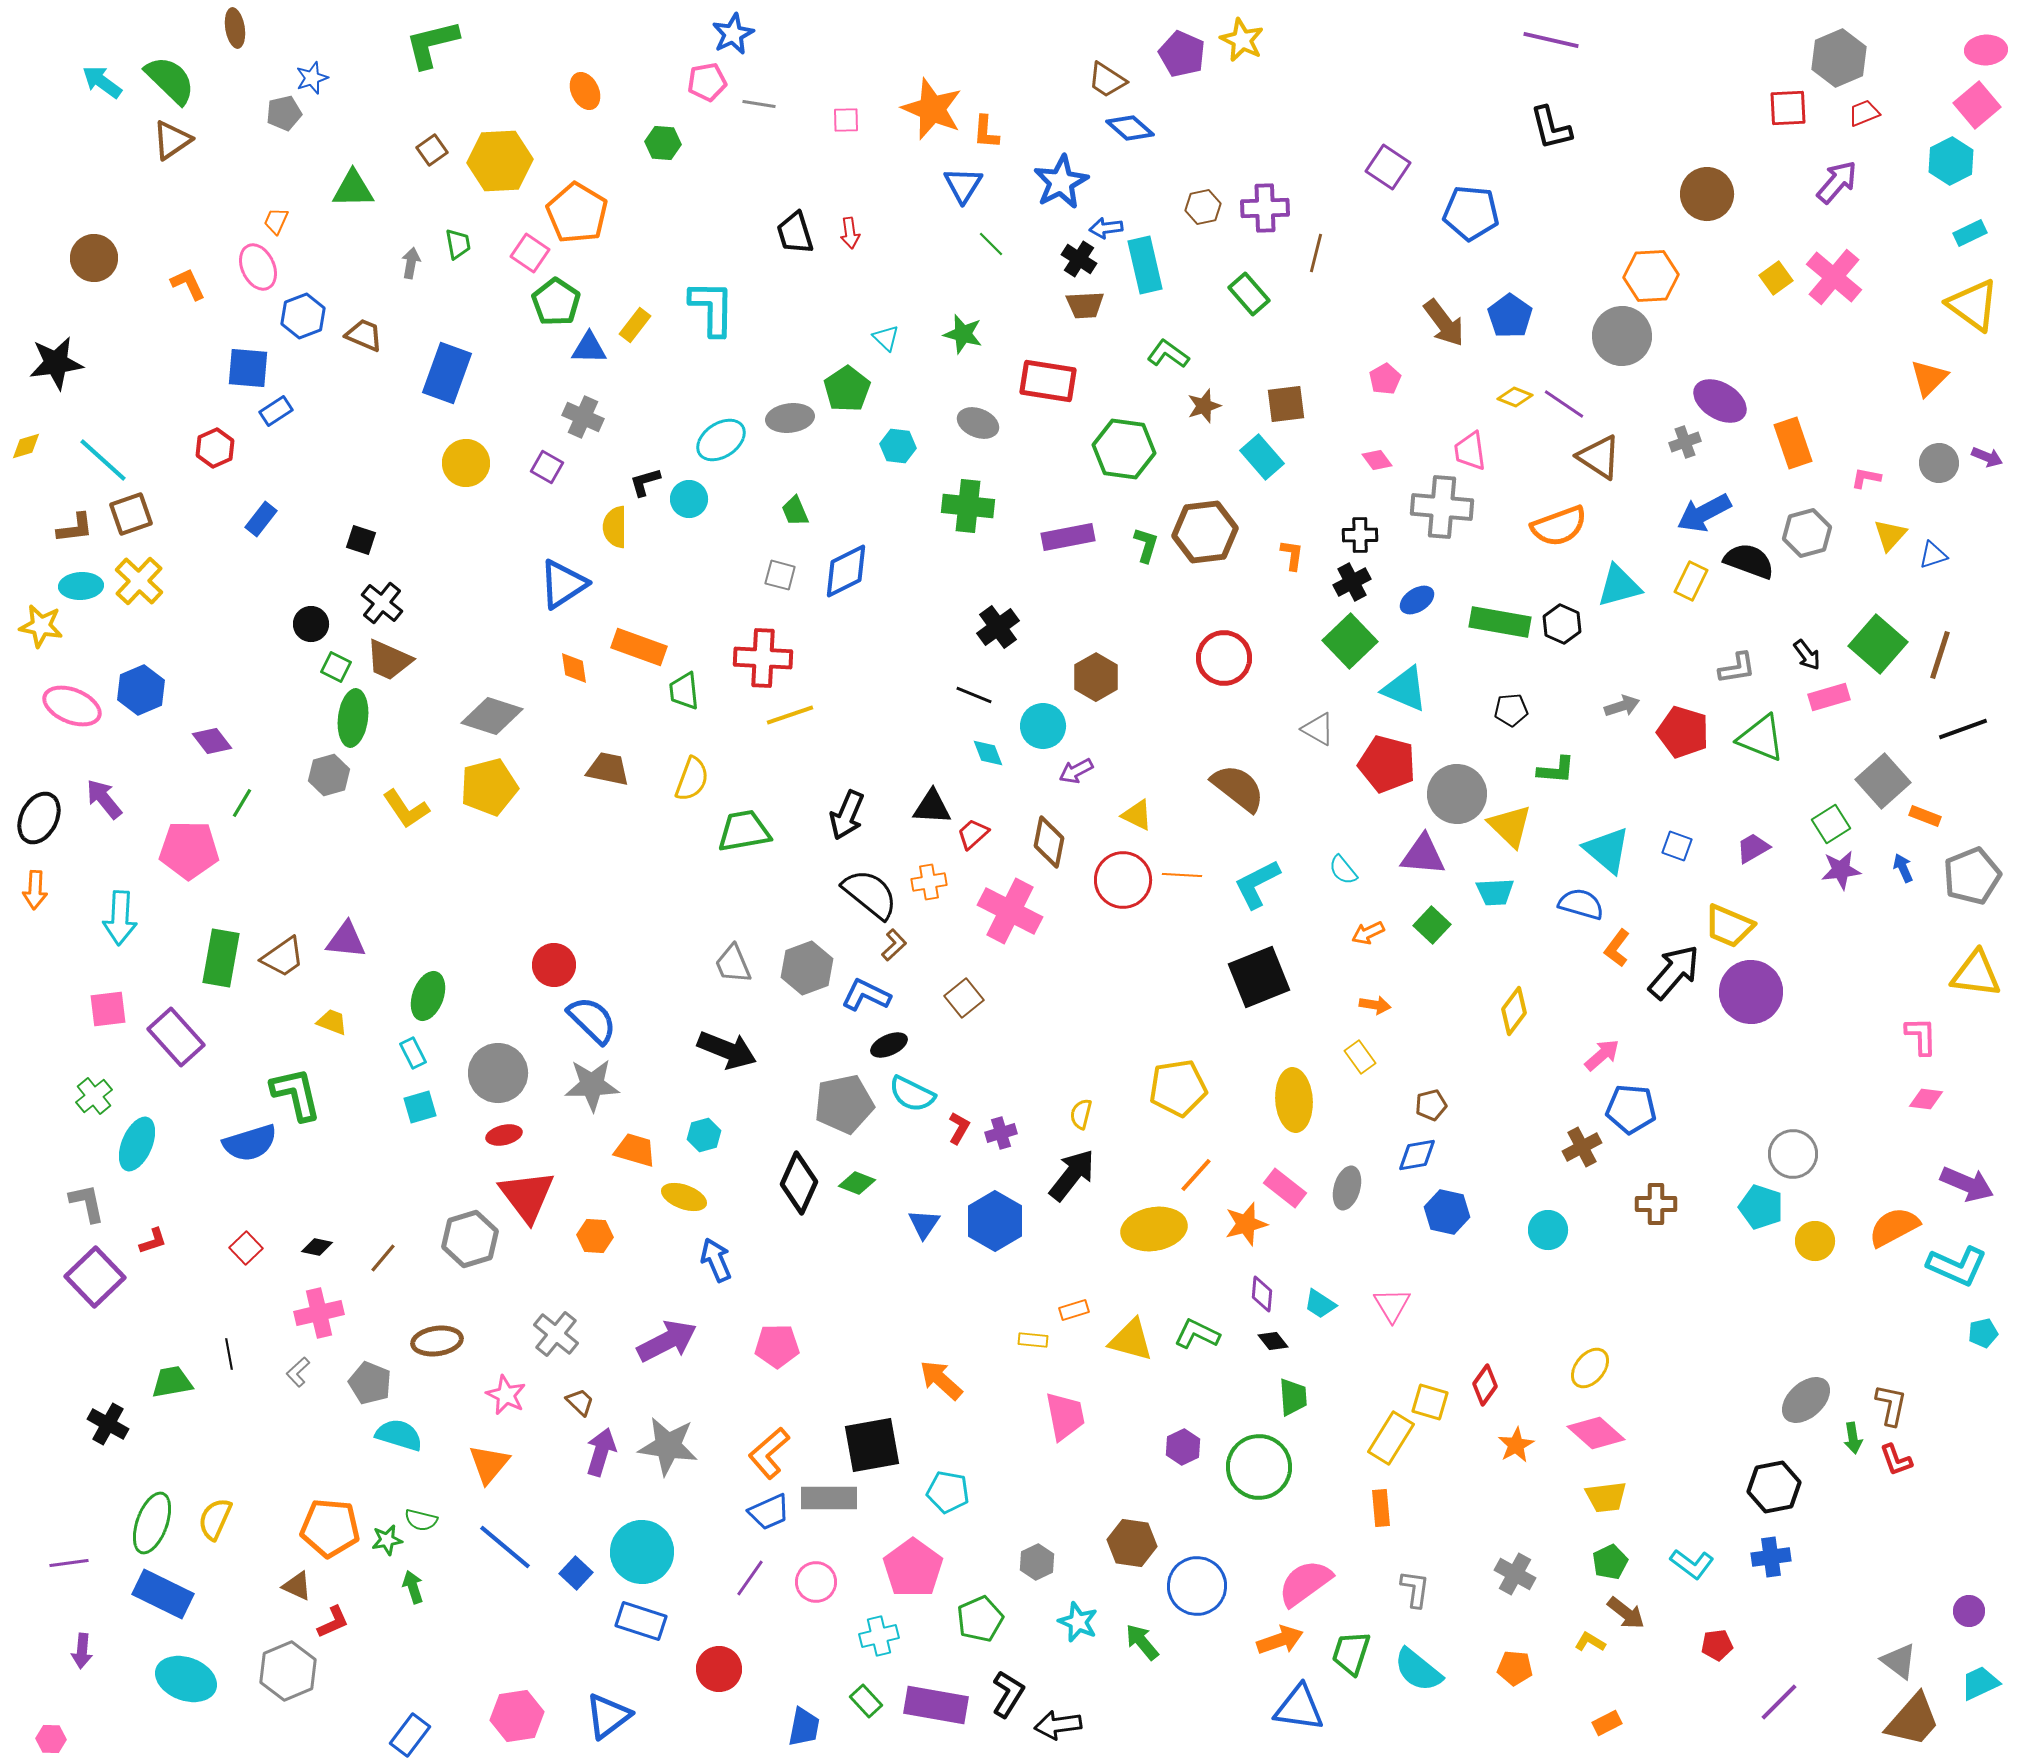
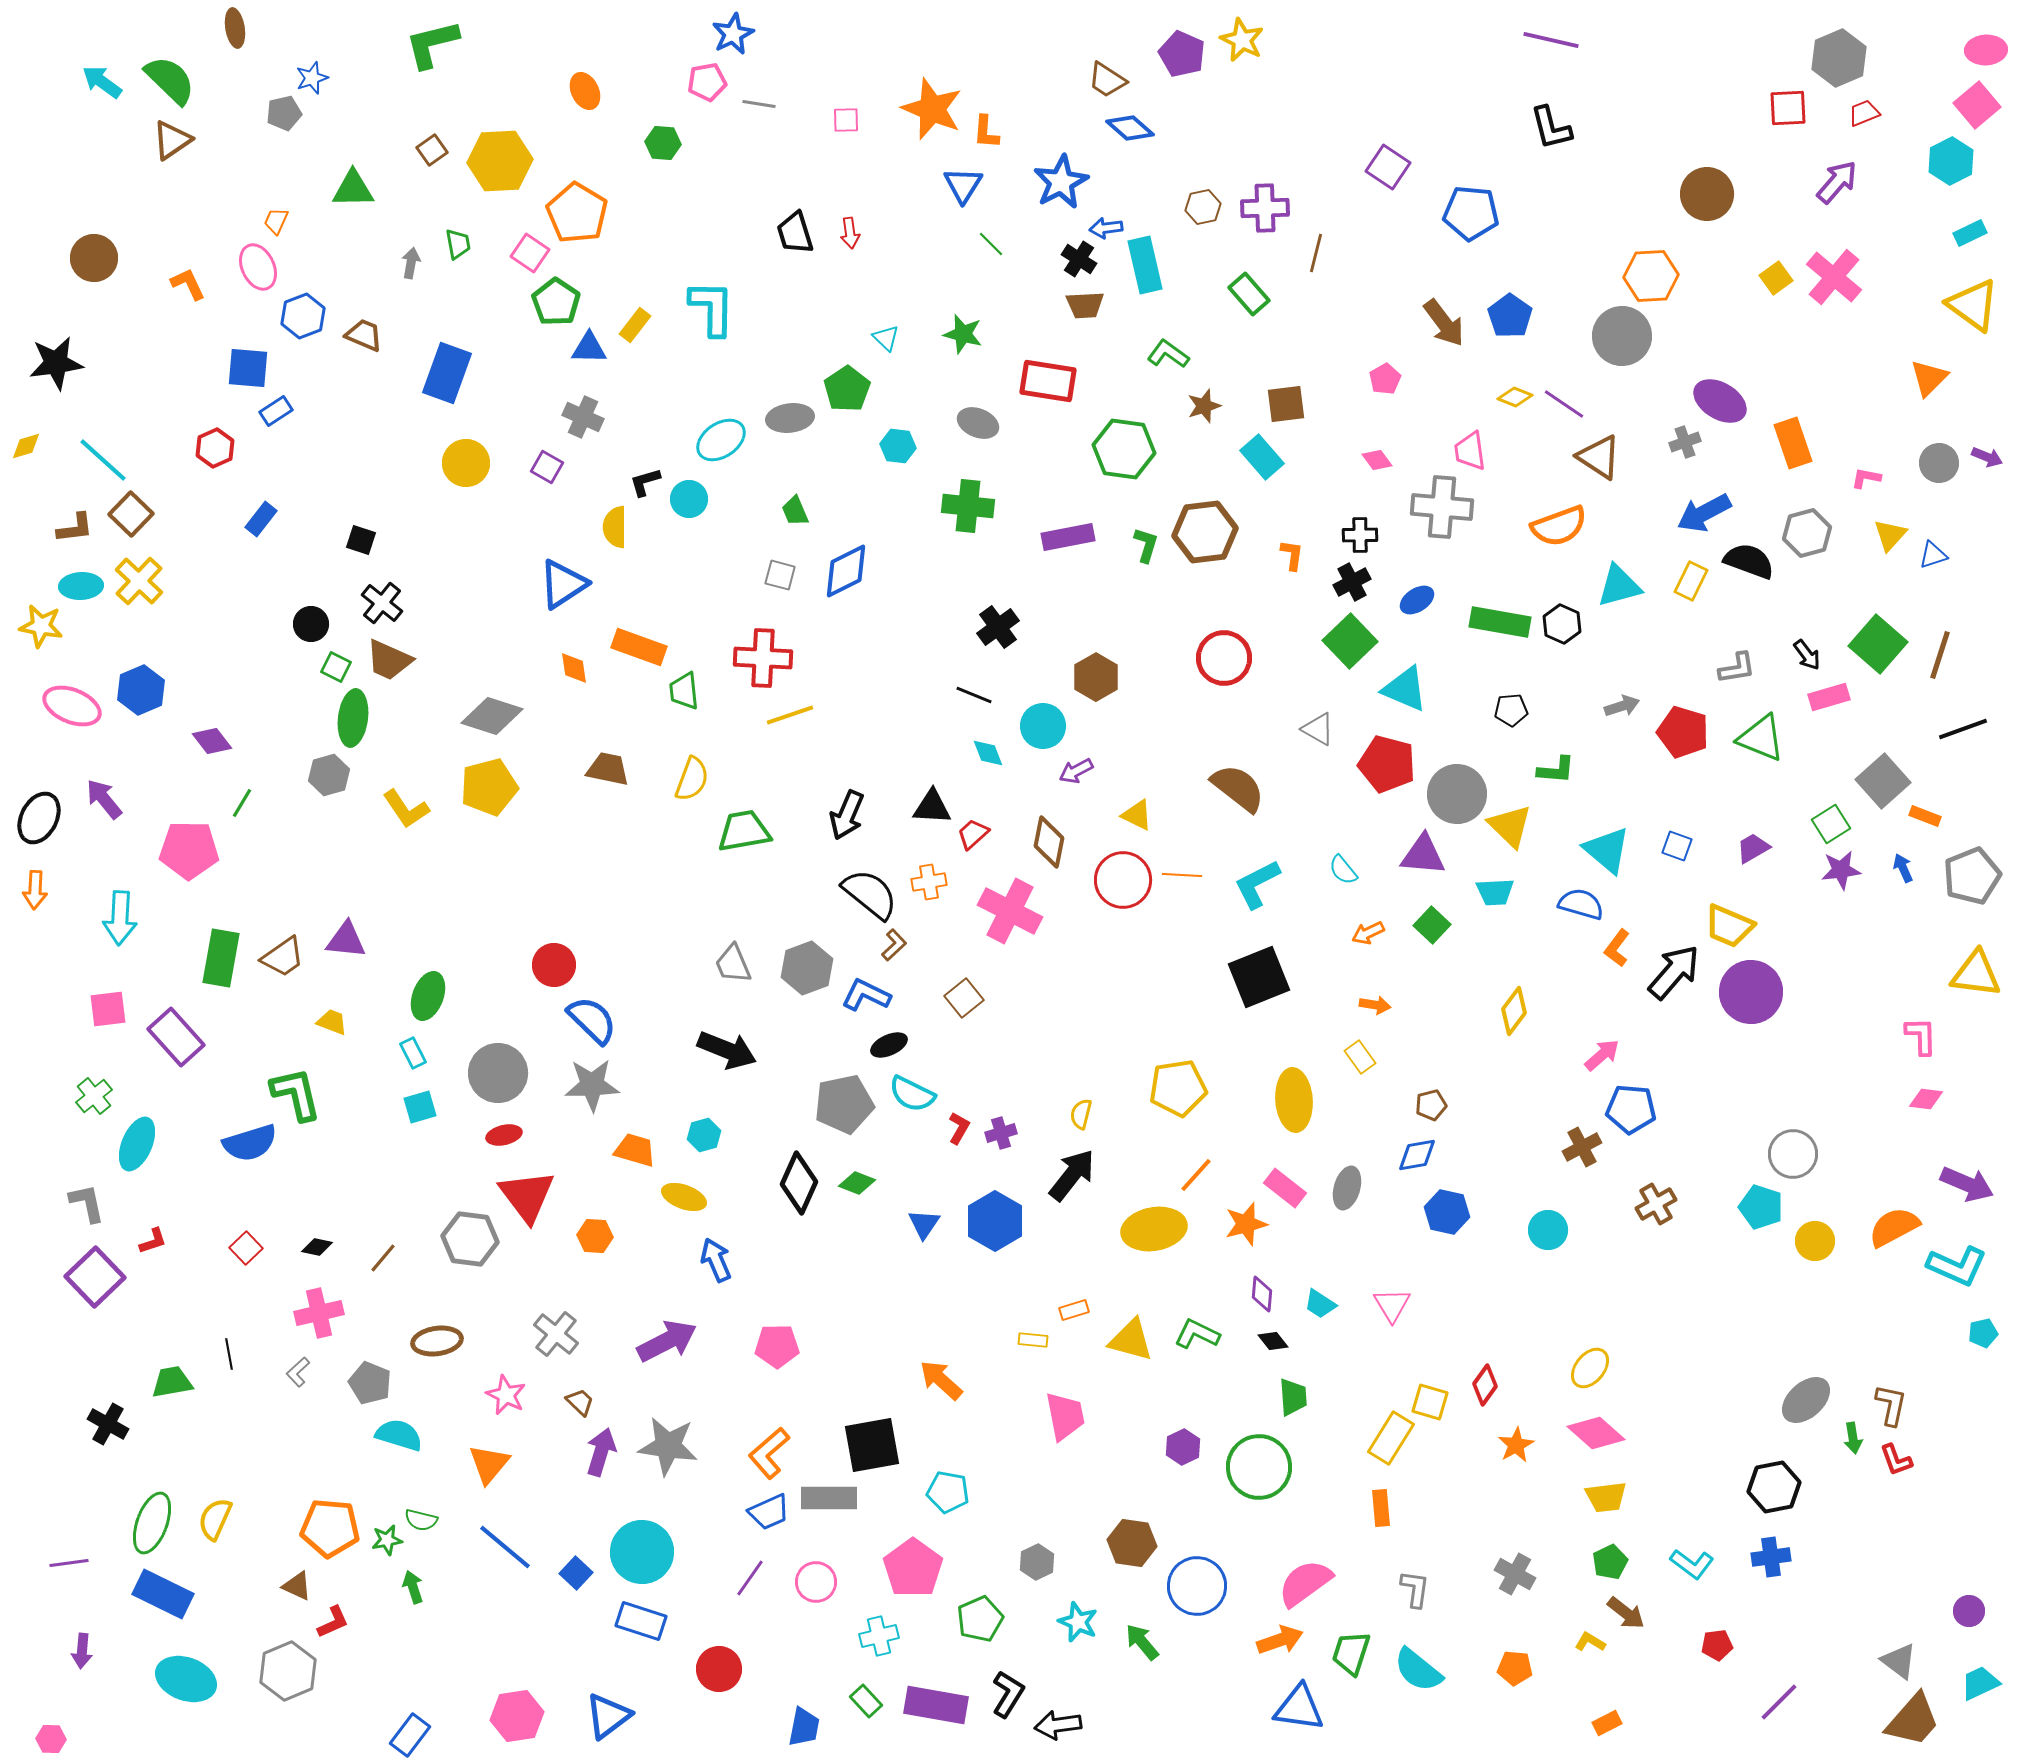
brown square at (131, 514): rotated 27 degrees counterclockwise
brown cross at (1656, 1204): rotated 30 degrees counterclockwise
gray hexagon at (470, 1239): rotated 24 degrees clockwise
